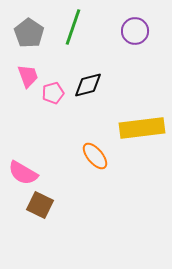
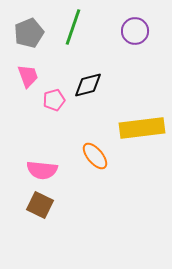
gray pentagon: rotated 16 degrees clockwise
pink pentagon: moved 1 px right, 7 px down
pink semicircle: moved 19 px right, 3 px up; rotated 24 degrees counterclockwise
